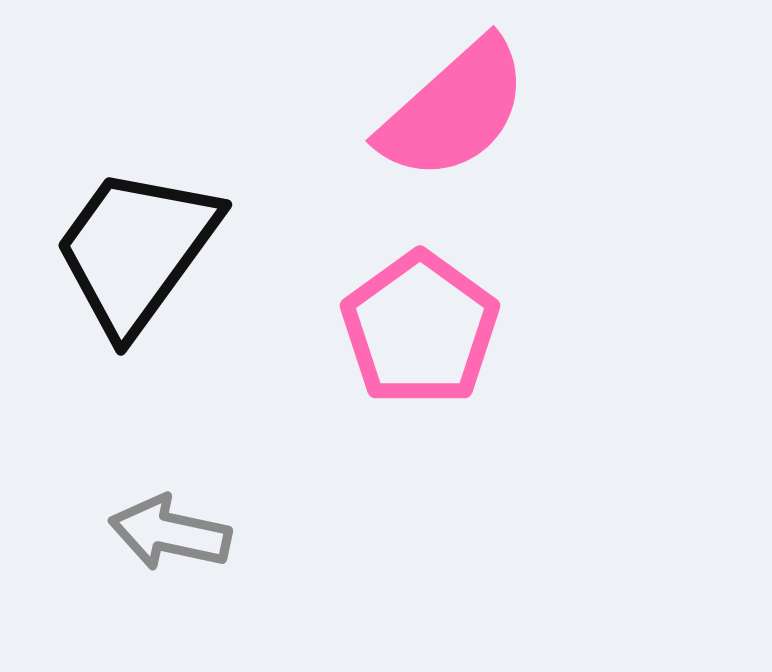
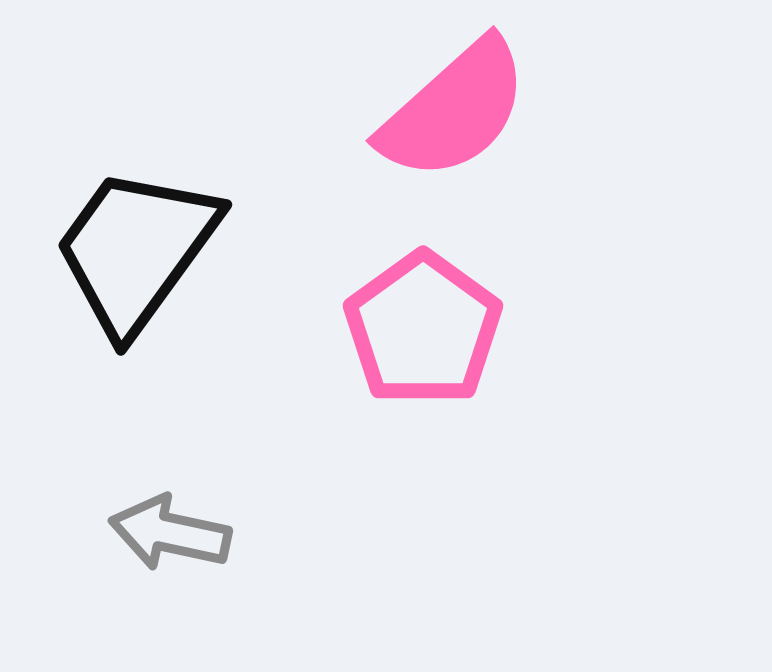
pink pentagon: moved 3 px right
